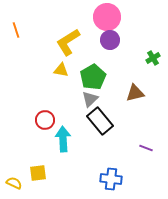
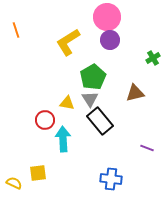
yellow triangle: moved 6 px right, 33 px down
gray triangle: rotated 18 degrees counterclockwise
purple line: moved 1 px right
